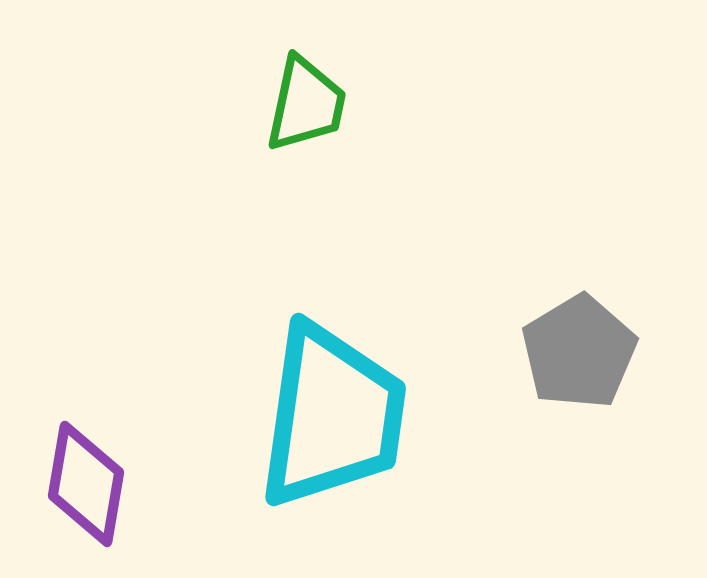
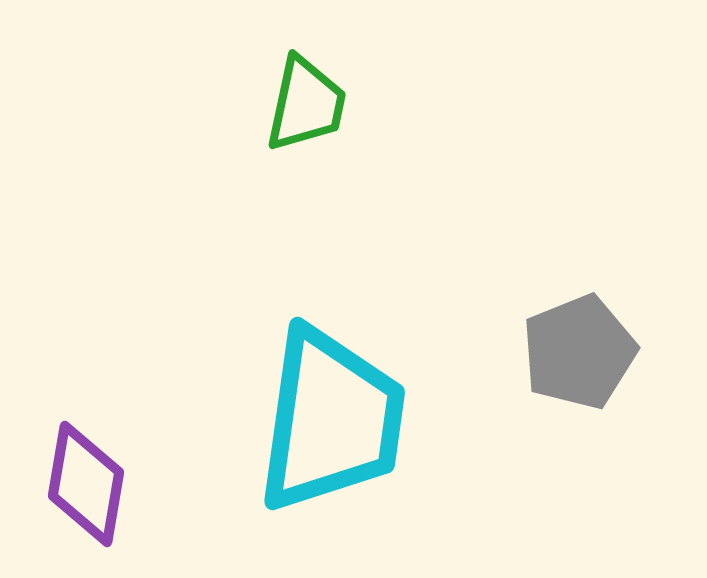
gray pentagon: rotated 9 degrees clockwise
cyan trapezoid: moved 1 px left, 4 px down
